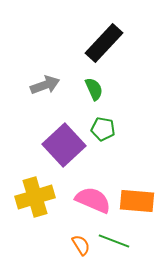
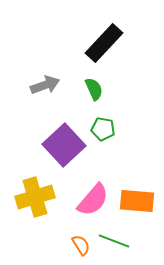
pink semicircle: rotated 108 degrees clockwise
